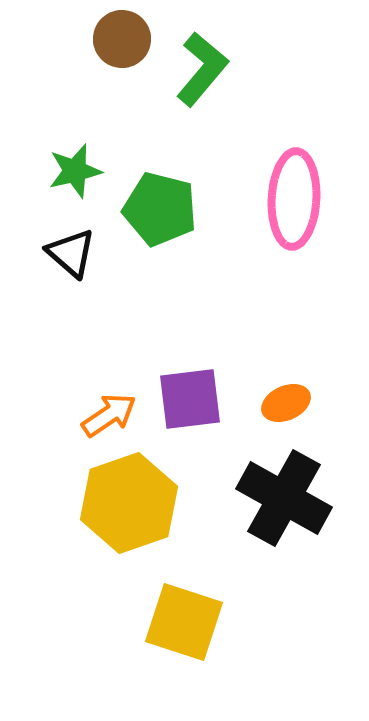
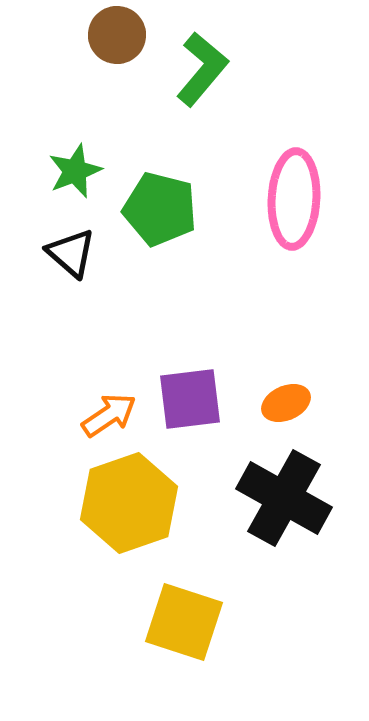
brown circle: moved 5 px left, 4 px up
green star: rotated 8 degrees counterclockwise
